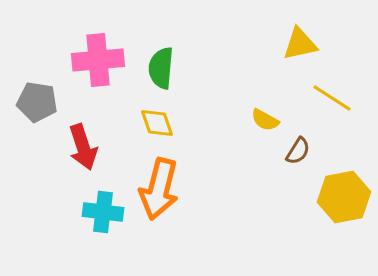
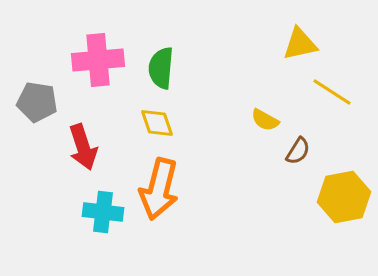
yellow line: moved 6 px up
